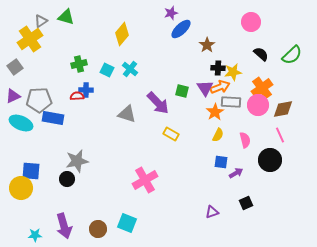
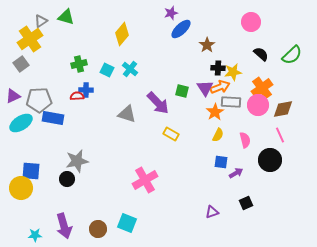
gray square at (15, 67): moved 6 px right, 3 px up
cyan ellipse at (21, 123): rotated 55 degrees counterclockwise
